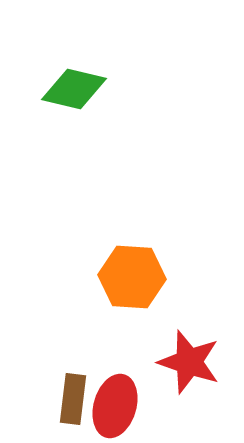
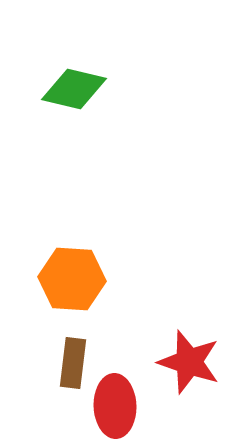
orange hexagon: moved 60 px left, 2 px down
brown rectangle: moved 36 px up
red ellipse: rotated 18 degrees counterclockwise
